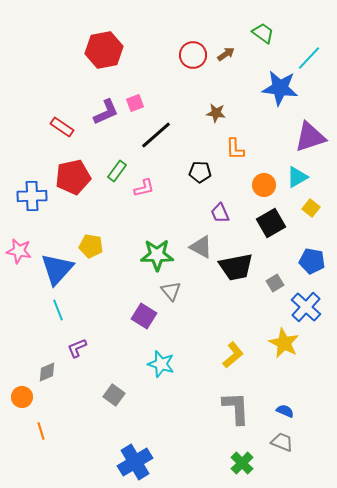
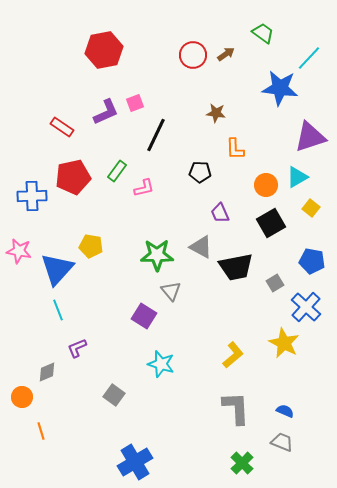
black line at (156, 135): rotated 24 degrees counterclockwise
orange circle at (264, 185): moved 2 px right
